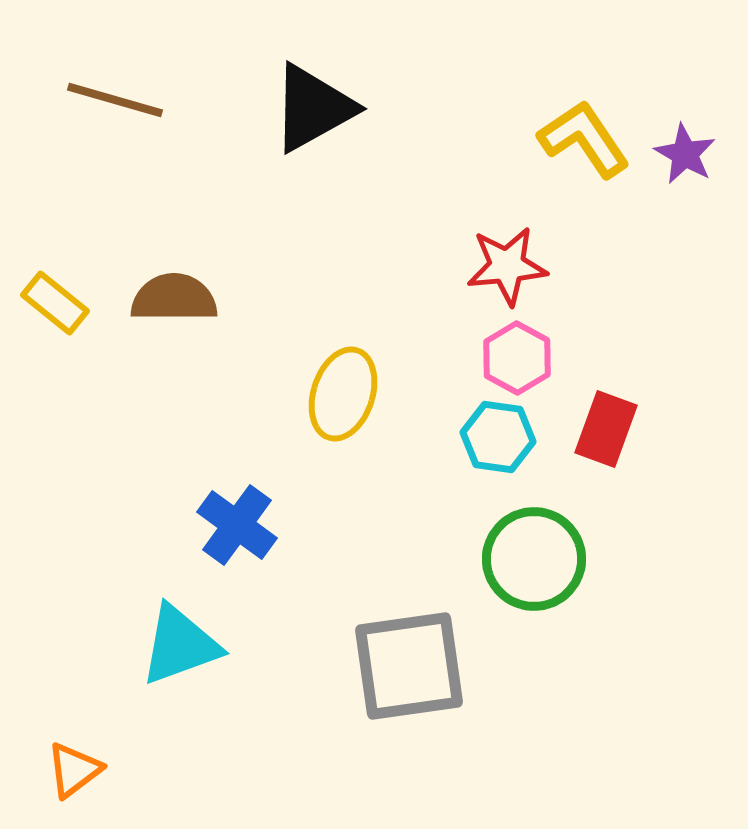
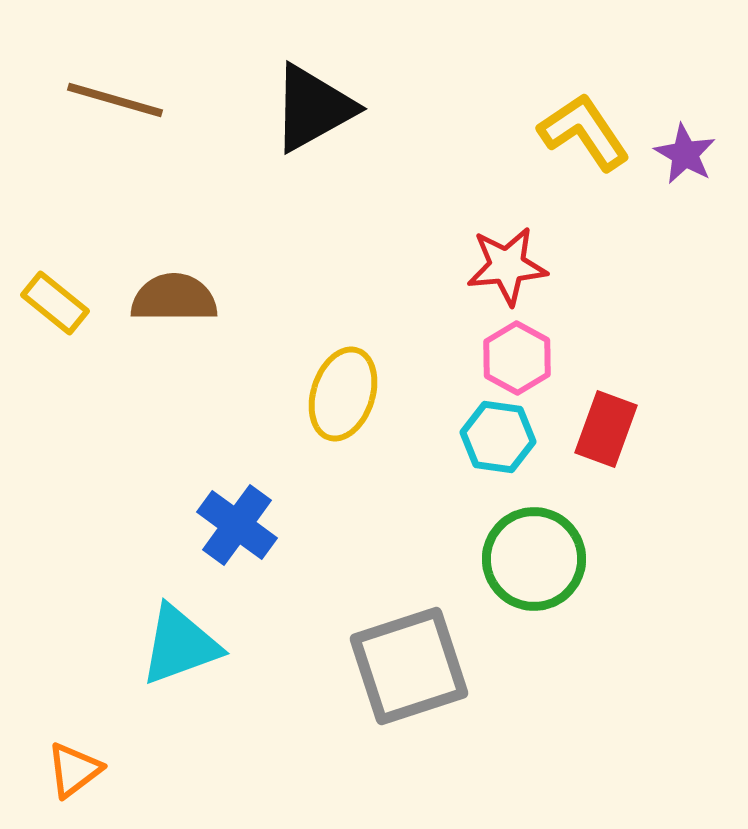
yellow L-shape: moved 7 px up
gray square: rotated 10 degrees counterclockwise
